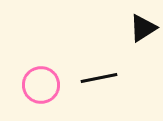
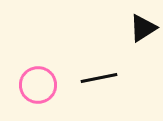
pink circle: moved 3 px left
